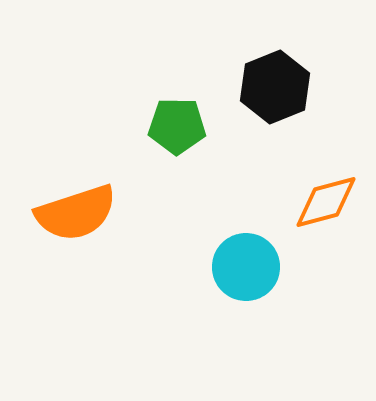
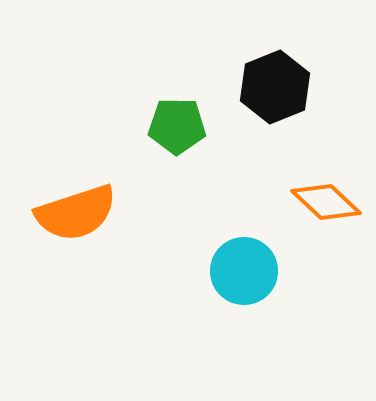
orange diamond: rotated 58 degrees clockwise
cyan circle: moved 2 px left, 4 px down
